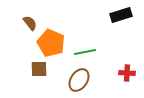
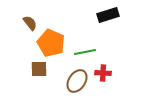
black rectangle: moved 13 px left
red cross: moved 24 px left
brown ellipse: moved 2 px left, 1 px down
